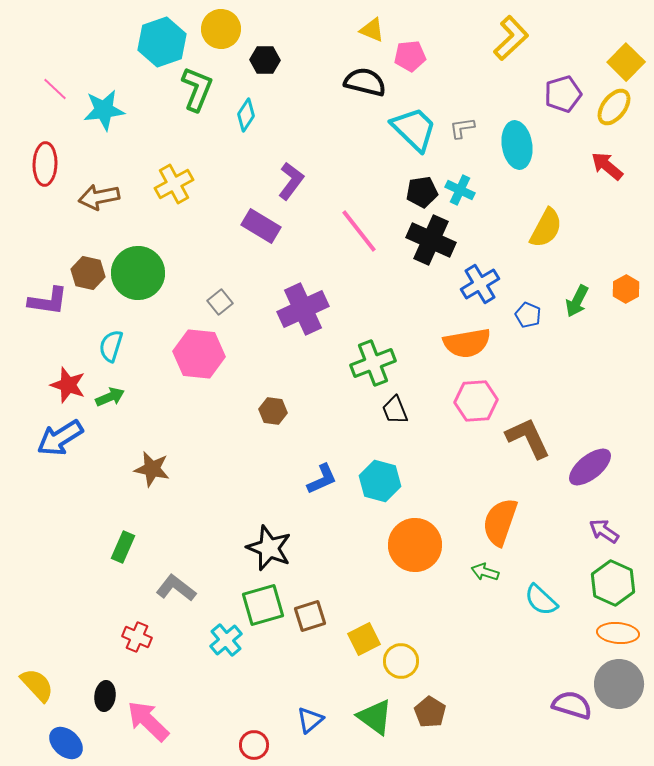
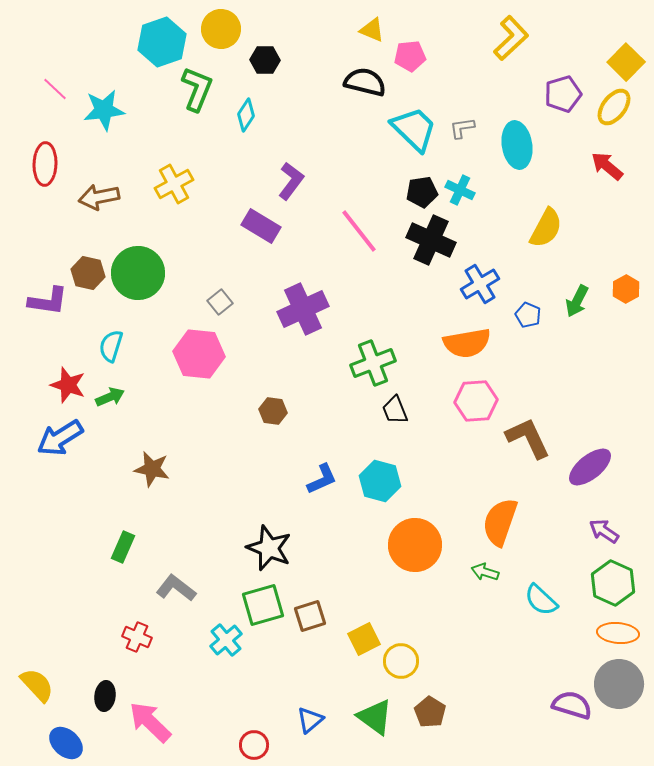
pink arrow at (148, 721): moved 2 px right, 1 px down
